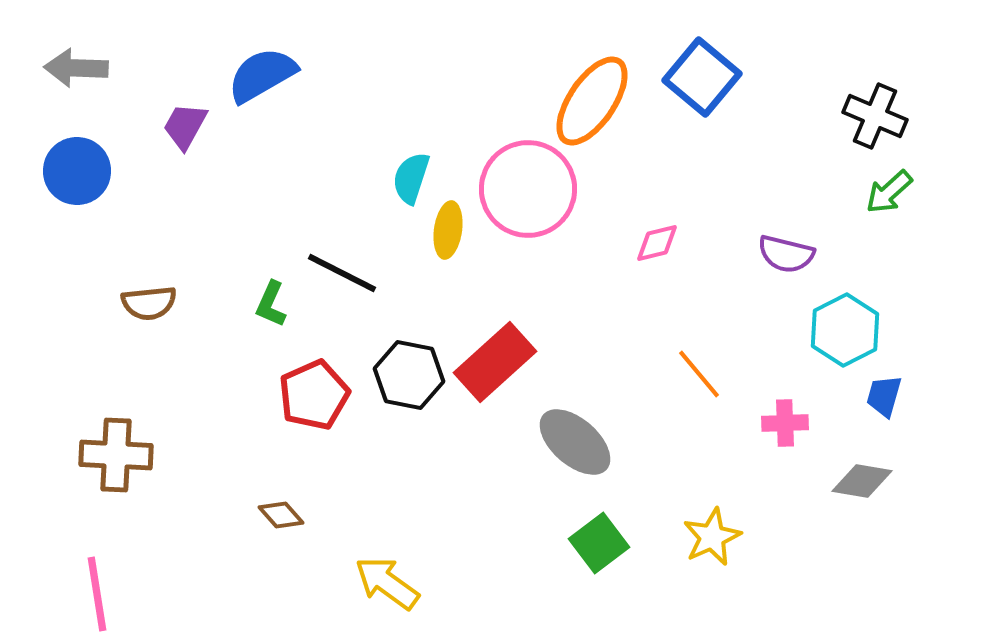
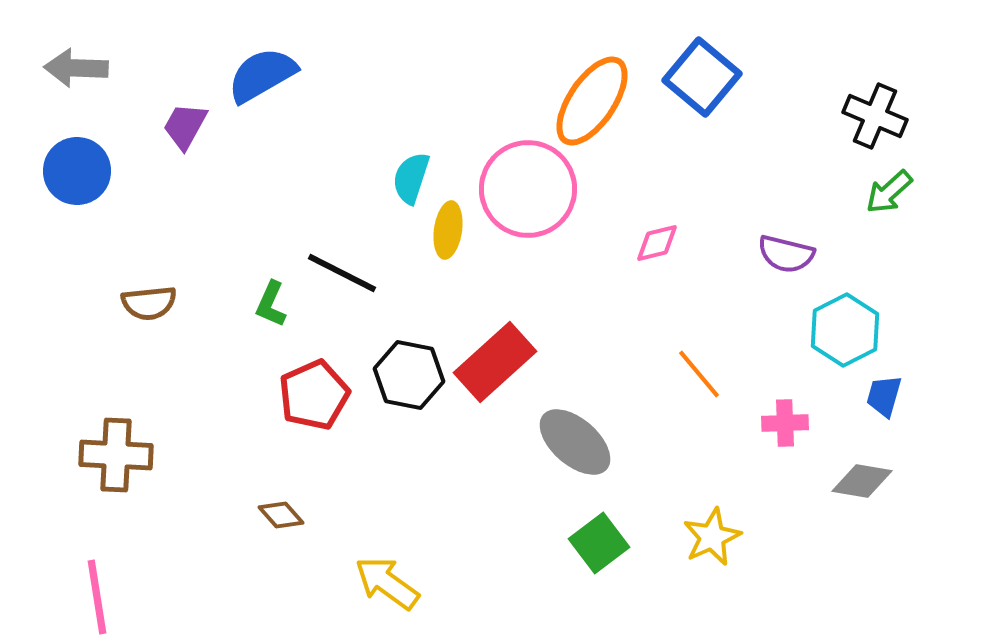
pink line: moved 3 px down
